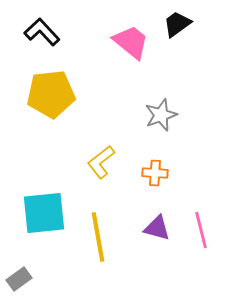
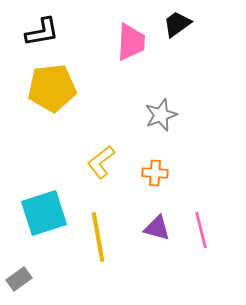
black L-shape: rotated 123 degrees clockwise
pink trapezoid: rotated 54 degrees clockwise
yellow pentagon: moved 1 px right, 6 px up
cyan square: rotated 12 degrees counterclockwise
